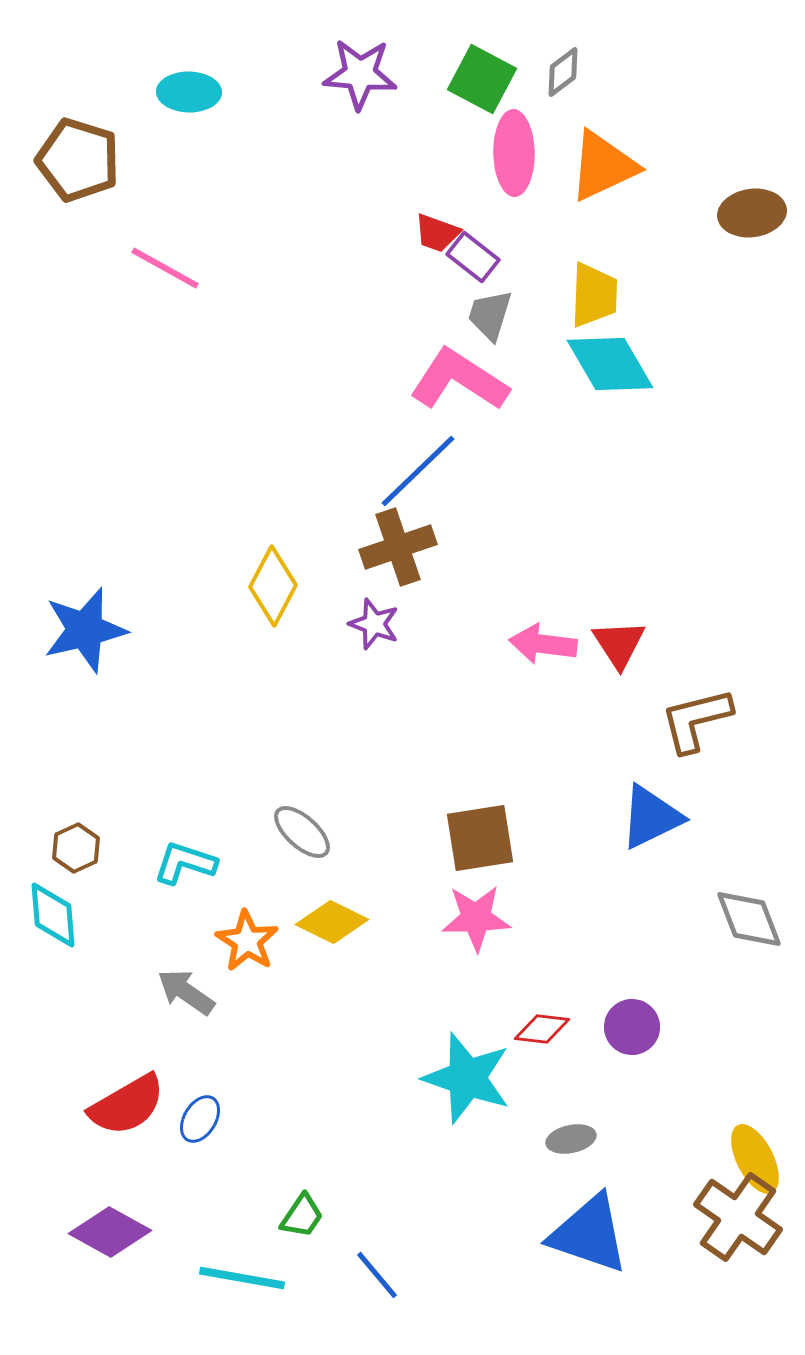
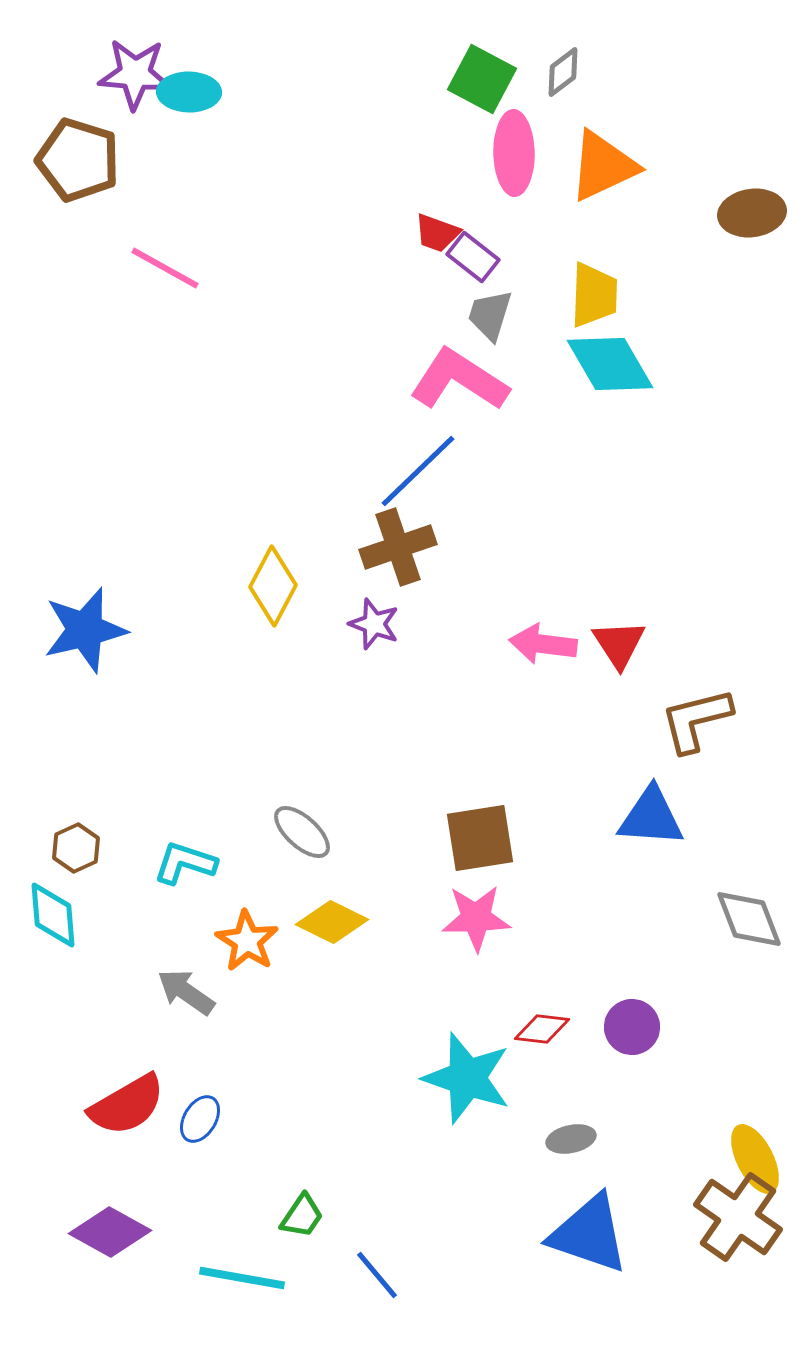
purple star at (360, 74): moved 225 px left
blue triangle at (651, 817): rotated 30 degrees clockwise
